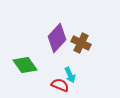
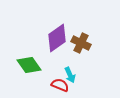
purple diamond: rotated 12 degrees clockwise
green diamond: moved 4 px right
